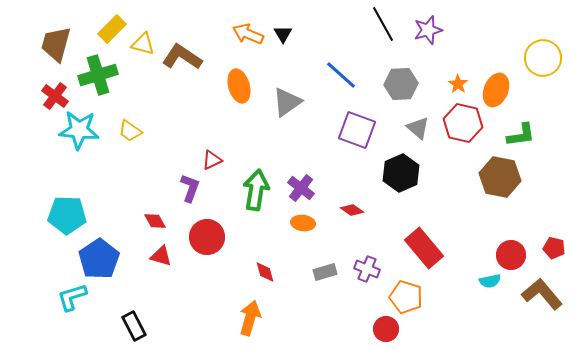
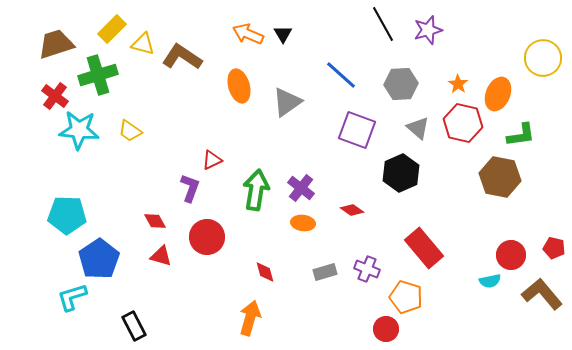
brown trapezoid at (56, 44): rotated 57 degrees clockwise
orange ellipse at (496, 90): moved 2 px right, 4 px down
